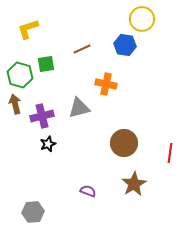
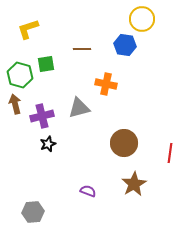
brown line: rotated 24 degrees clockwise
